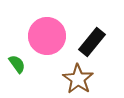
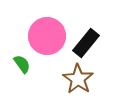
black rectangle: moved 6 px left, 1 px down
green semicircle: moved 5 px right
